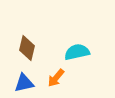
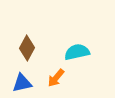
brown diamond: rotated 15 degrees clockwise
blue triangle: moved 2 px left
